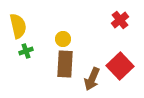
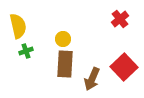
red cross: moved 1 px up
red square: moved 4 px right, 1 px down
